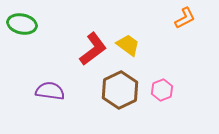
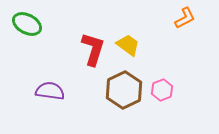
green ellipse: moved 5 px right; rotated 16 degrees clockwise
red L-shape: rotated 36 degrees counterclockwise
brown hexagon: moved 4 px right
